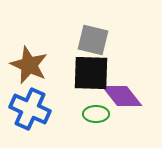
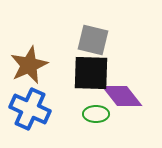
brown star: rotated 24 degrees clockwise
